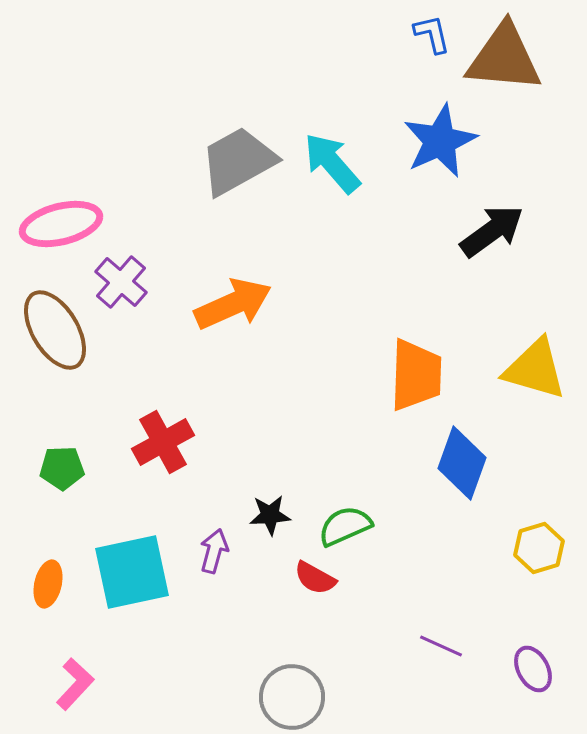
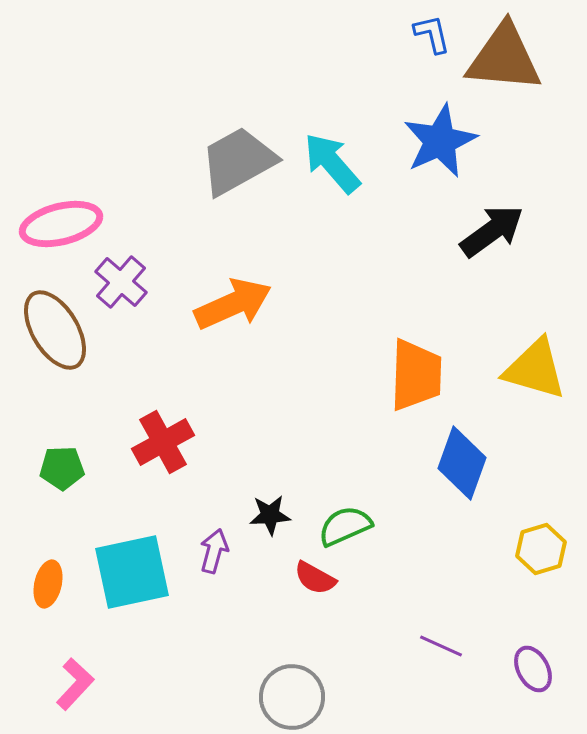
yellow hexagon: moved 2 px right, 1 px down
